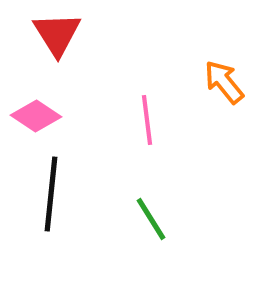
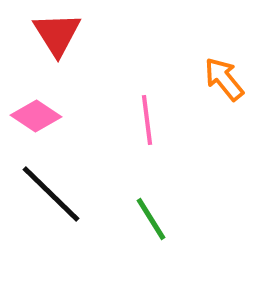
orange arrow: moved 3 px up
black line: rotated 52 degrees counterclockwise
